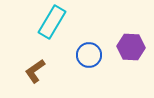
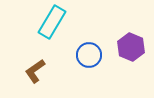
purple hexagon: rotated 20 degrees clockwise
